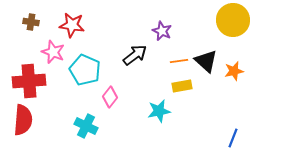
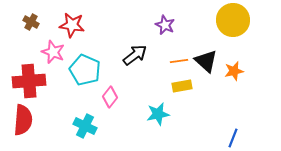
brown cross: rotated 21 degrees clockwise
purple star: moved 3 px right, 6 px up
cyan star: moved 1 px left, 3 px down
cyan cross: moved 1 px left
